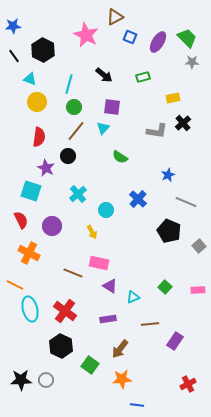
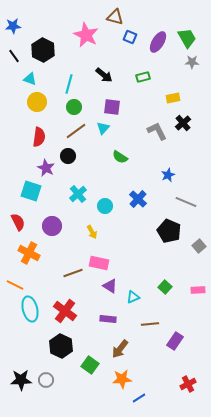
brown triangle at (115, 17): rotated 42 degrees clockwise
green trapezoid at (187, 38): rotated 15 degrees clockwise
brown line at (76, 131): rotated 15 degrees clockwise
gray L-shape at (157, 131): rotated 125 degrees counterclockwise
cyan circle at (106, 210): moved 1 px left, 4 px up
red semicircle at (21, 220): moved 3 px left, 2 px down
brown line at (73, 273): rotated 42 degrees counterclockwise
purple rectangle at (108, 319): rotated 14 degrees clockwise
blue line at (137, 405): moved 2 px right, 7 px up; rotated 40 degrees counterclockwise
